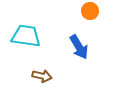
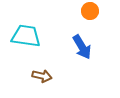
blue arrow: moved 3 px right
